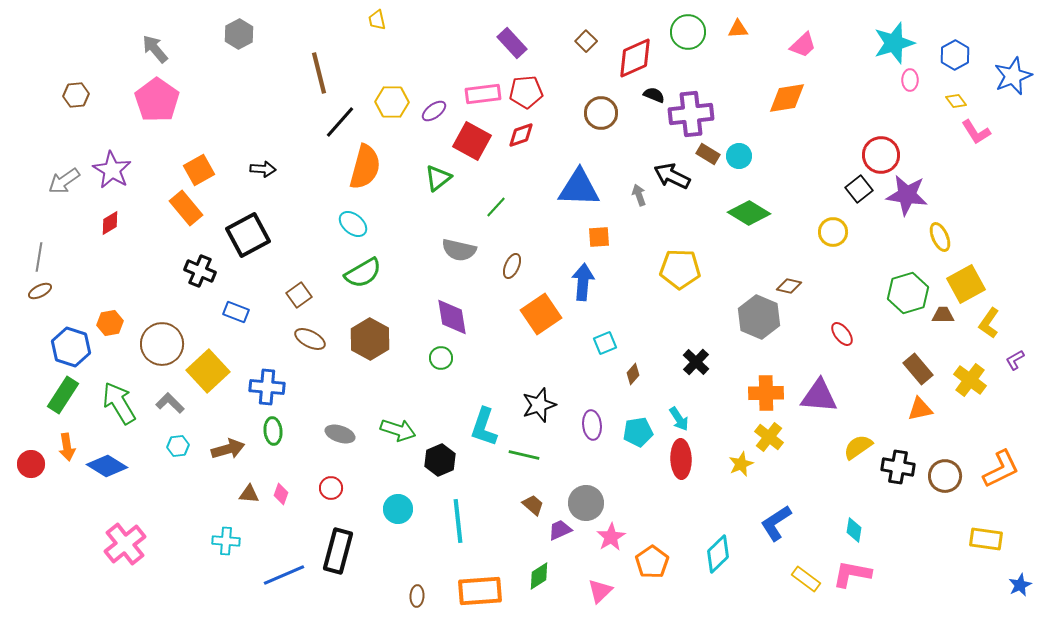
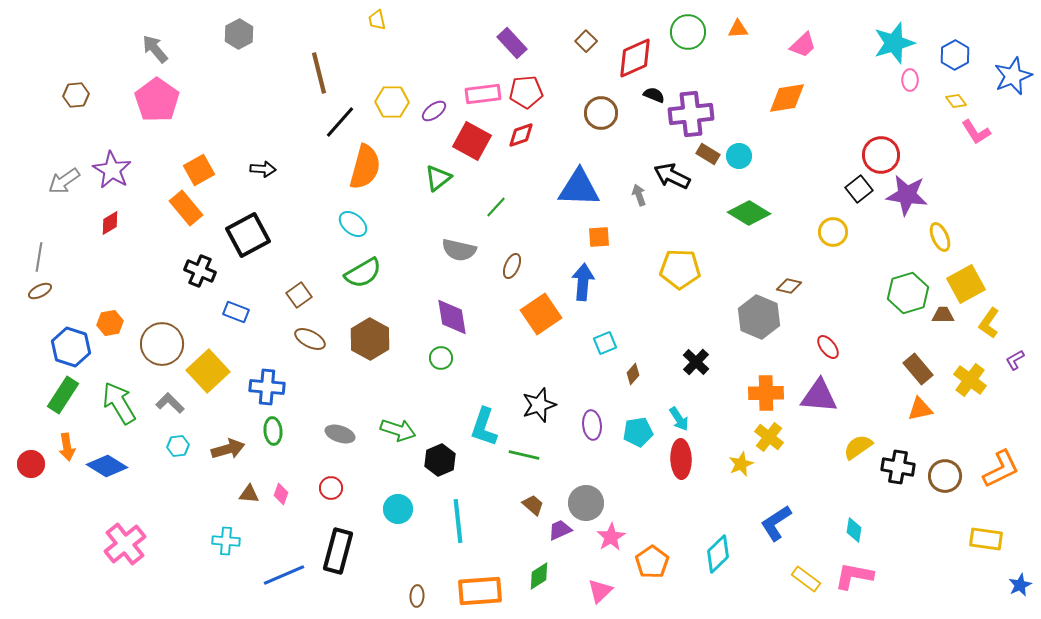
red ellipse at (842, 334): moved 14 px left, 13 px down
pink L-shape at (852, 574): moved 2 px right, 2 px down
